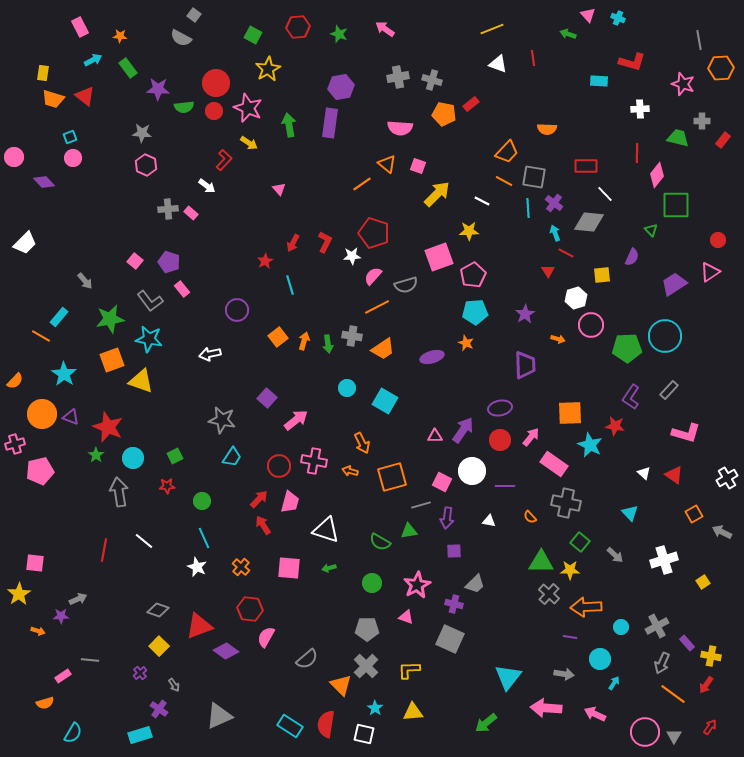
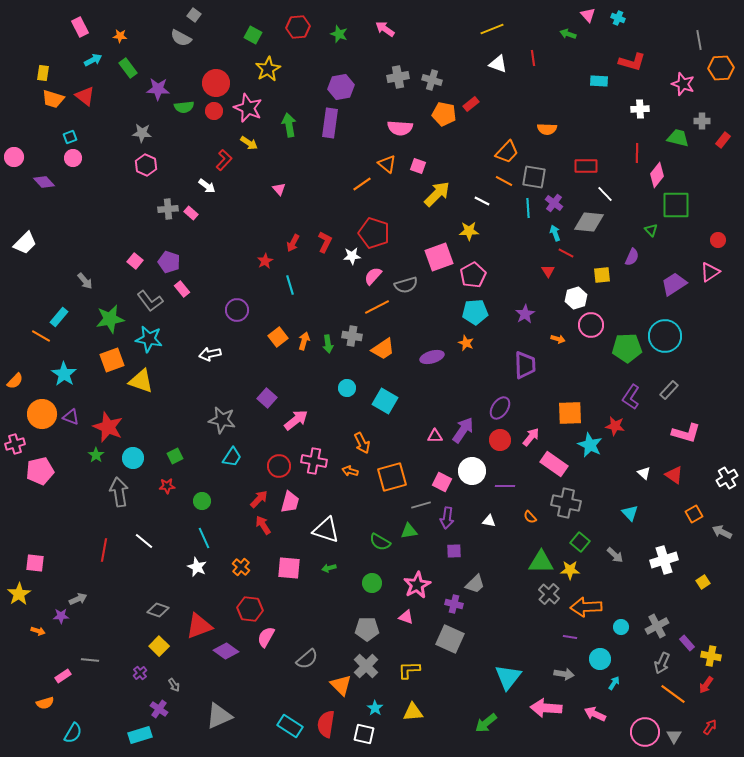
purple ellipse at (500, 408): rotated 45 degrees counterclockwise
